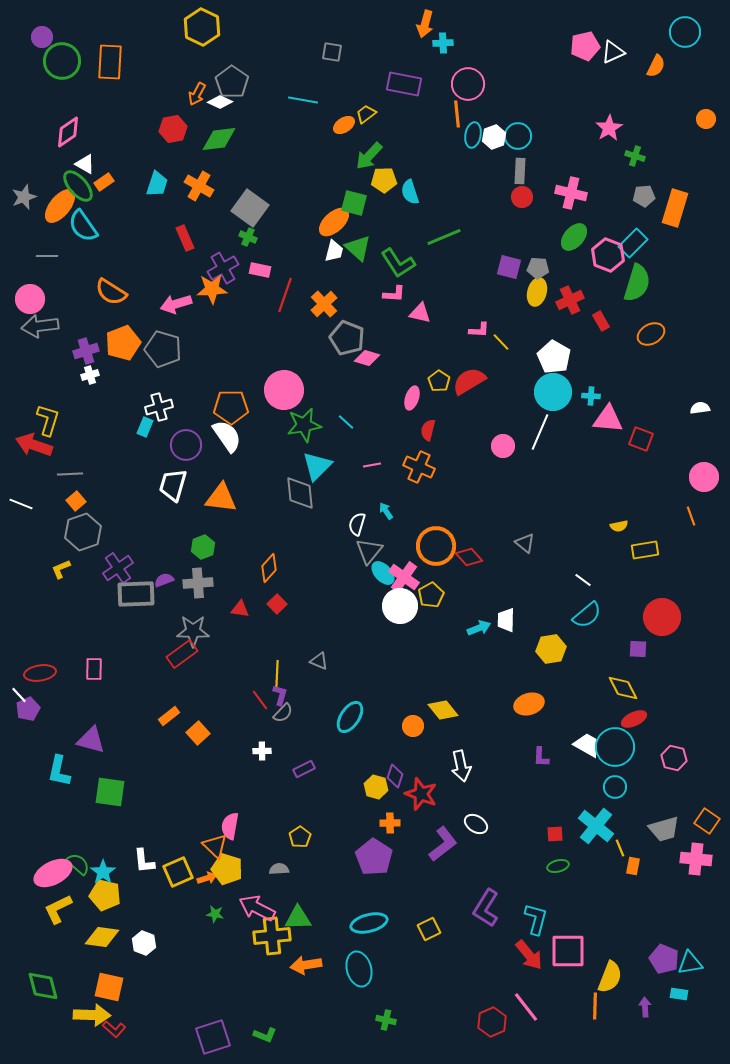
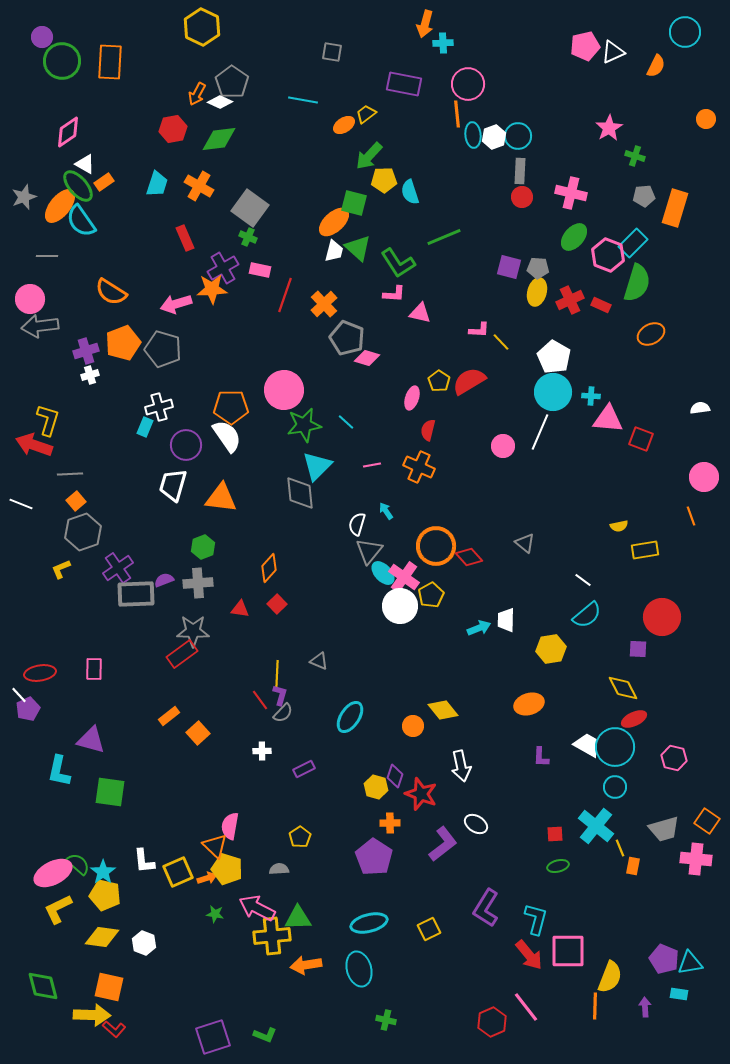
cyan ellipse at (473, 135): rotated 15 degrees counterclockwise
cyan semicircle at (83, 226): moved 2 px left, 5 px up
red rectangle at (601, 321): moved 16 px up; rotated 36 degrees counterclockwise
